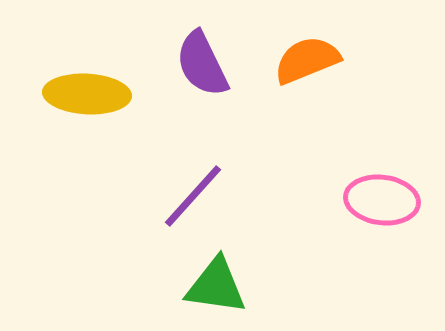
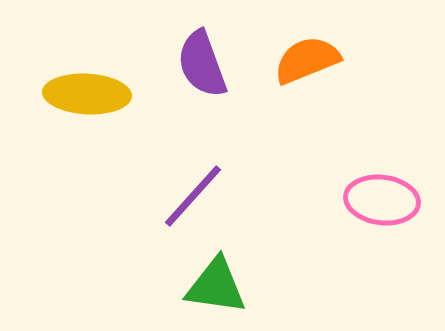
purple semicircle: rotated 6 degrees clockwise
